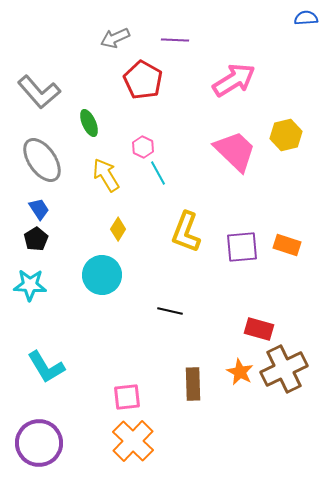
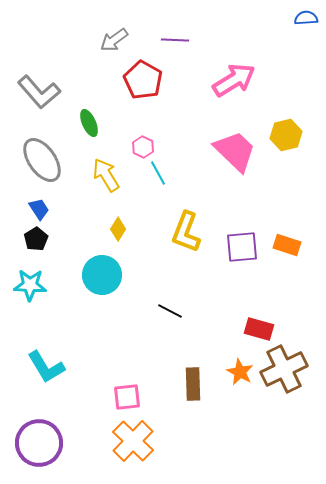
gray arrow: moved 1 px left, 2 px down; rotated 12 degrees counterclockwise
black line: rotated 15 degrees clockwise
